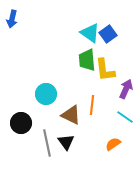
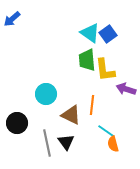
blue arrow: rotated 36 degrees clockwise
purple arrow: rotated 96 degrees counterclockwise
cyan line: moved 19 px left, 14 px down
black circle: moved 4 px left
orange semicircle: rotated 70 degrees counterclockwise
